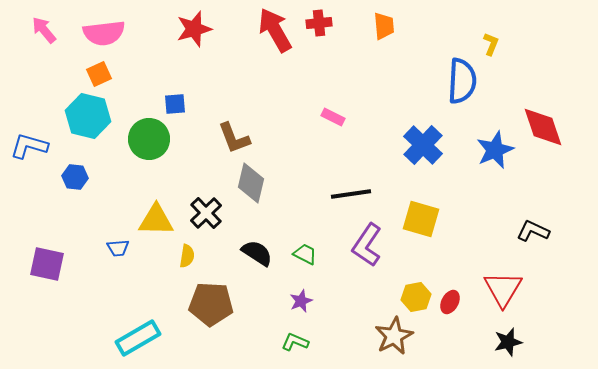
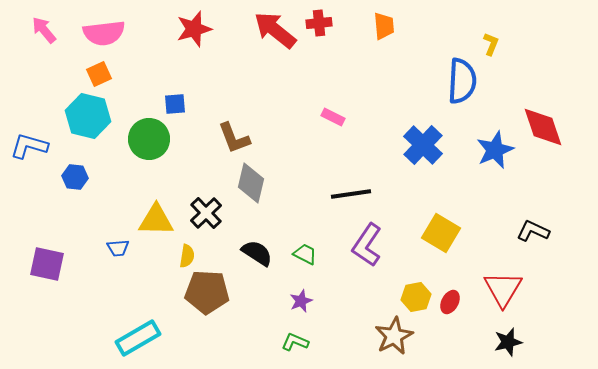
red arrow: rotated 21 degrees counterclockwise
yellow square: moved 20 px right, 14 px down; rotated 15 degrees clockwise
brown pentagon: moved 4 px left, 12 px up
